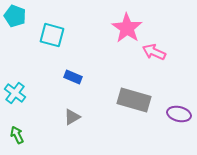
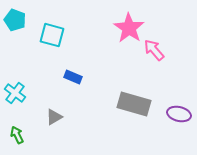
cyan pentagon: moved 4 px down
pink star: moved 2 px right
pink arrow: moved 2 px up; rotated 25 degrees clockwise
gray rectangle: moved 4 px down
gray triangle: moved 18 px left
